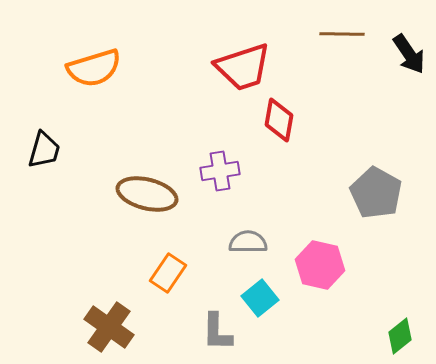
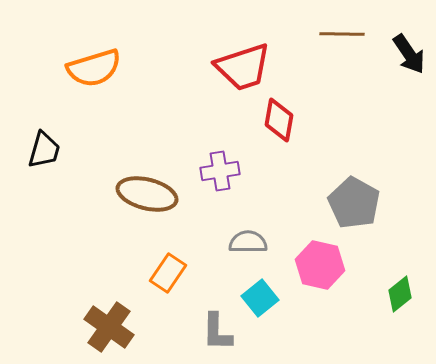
gray pentagon: moved 22 px left, 10 px down
green diamond: moved 42 px up
